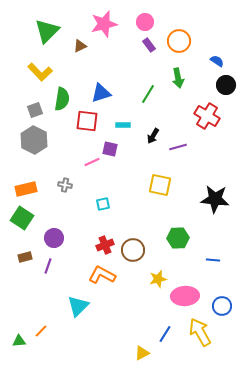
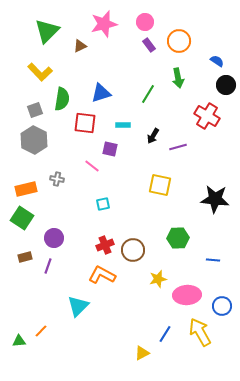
red square at (87, 121): moved 2 px left, 2 px down
pink line at (92, 162): moved 4 px down; rotated 63 degrees clockwise
gray cross at (65, 185): moved 8 px left, 6 px up
pink ellipse at (185, 296): moved 2 px right, 1 px up
